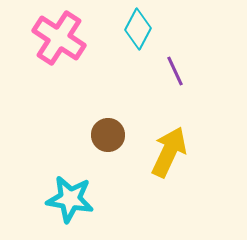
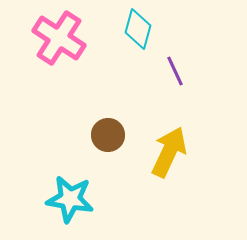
cyan diamond: rotated 12 degrees counterclockwise
